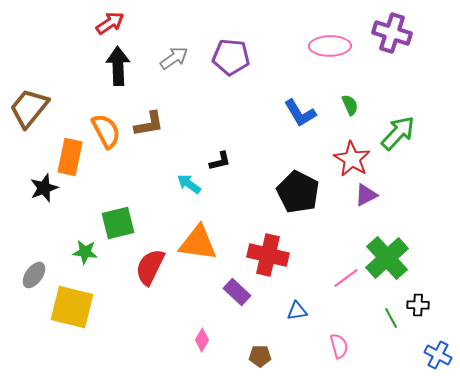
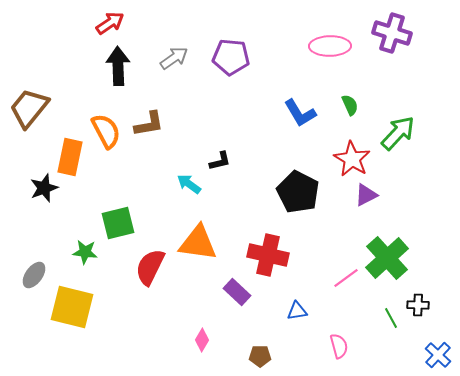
blue cross: rotated 16 degrees clockwise
